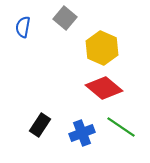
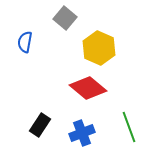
blue semicircle: moved 2 px right, 15 px down
yellow hexagon: moved 3 px left
red diamond: moved 16 px left
green line: moved 8 px right; rotated 36 degrees clockwise
